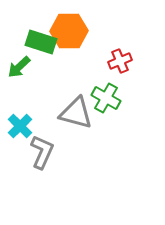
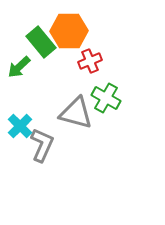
green rectangle: rotated 32 degrees clockwise
red cross: moved 30 px left
gray L-shape: moved 7 px up
